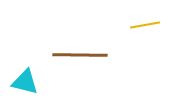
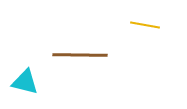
yellow line: rotated 20 degrees clockwise
